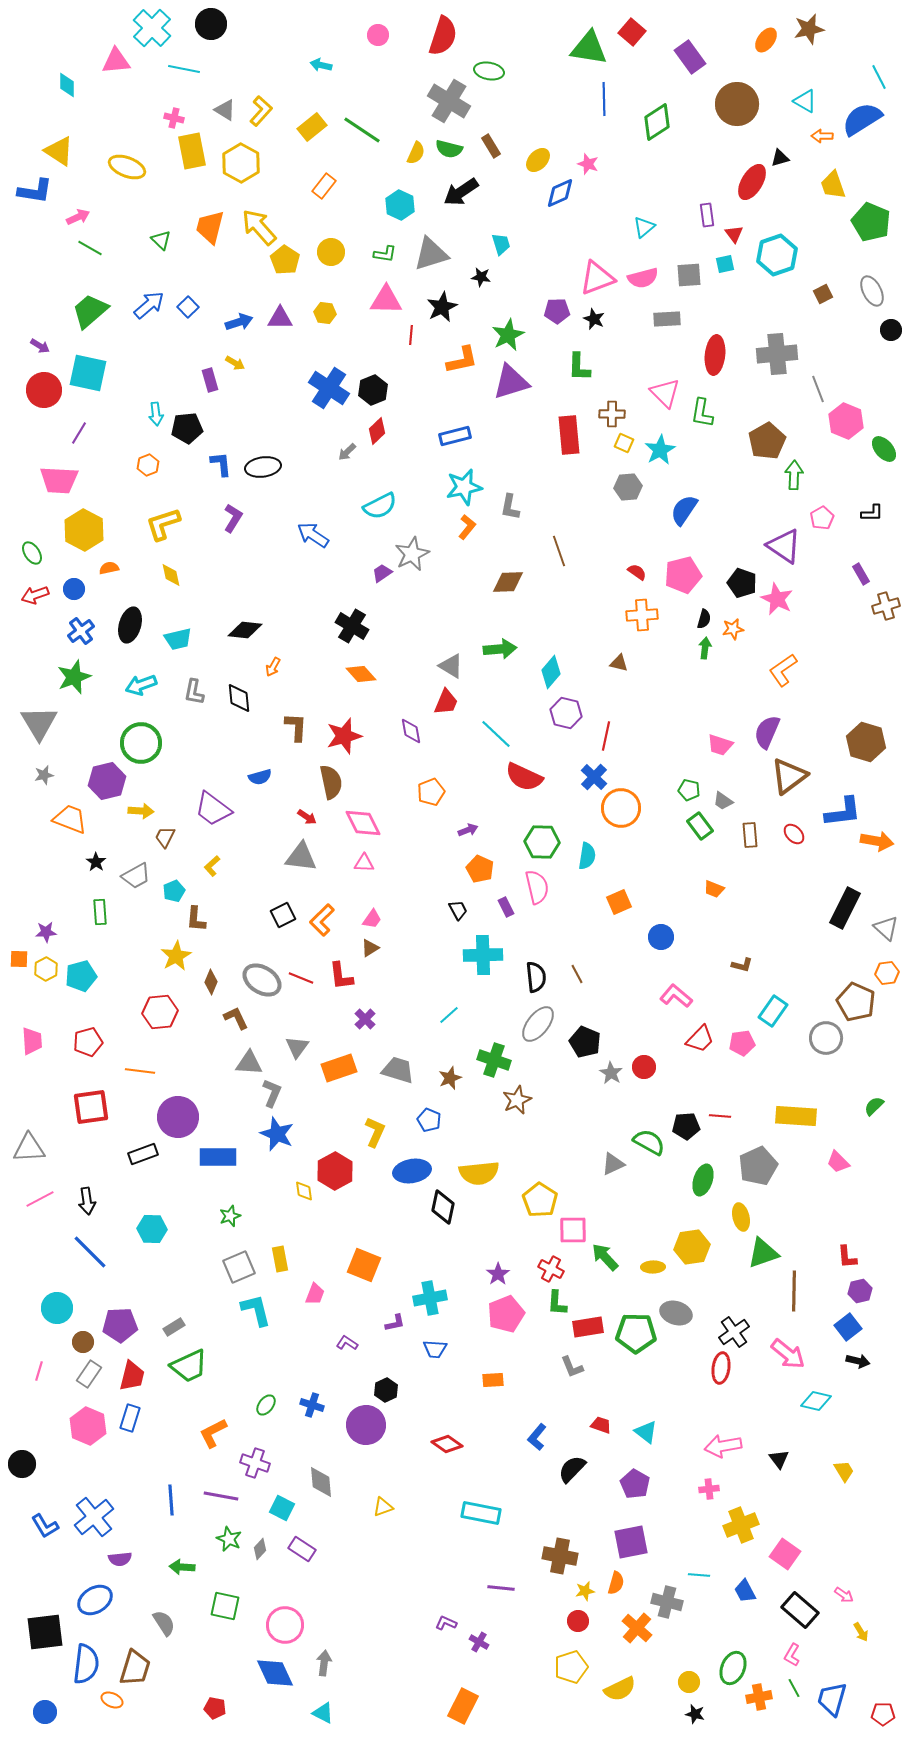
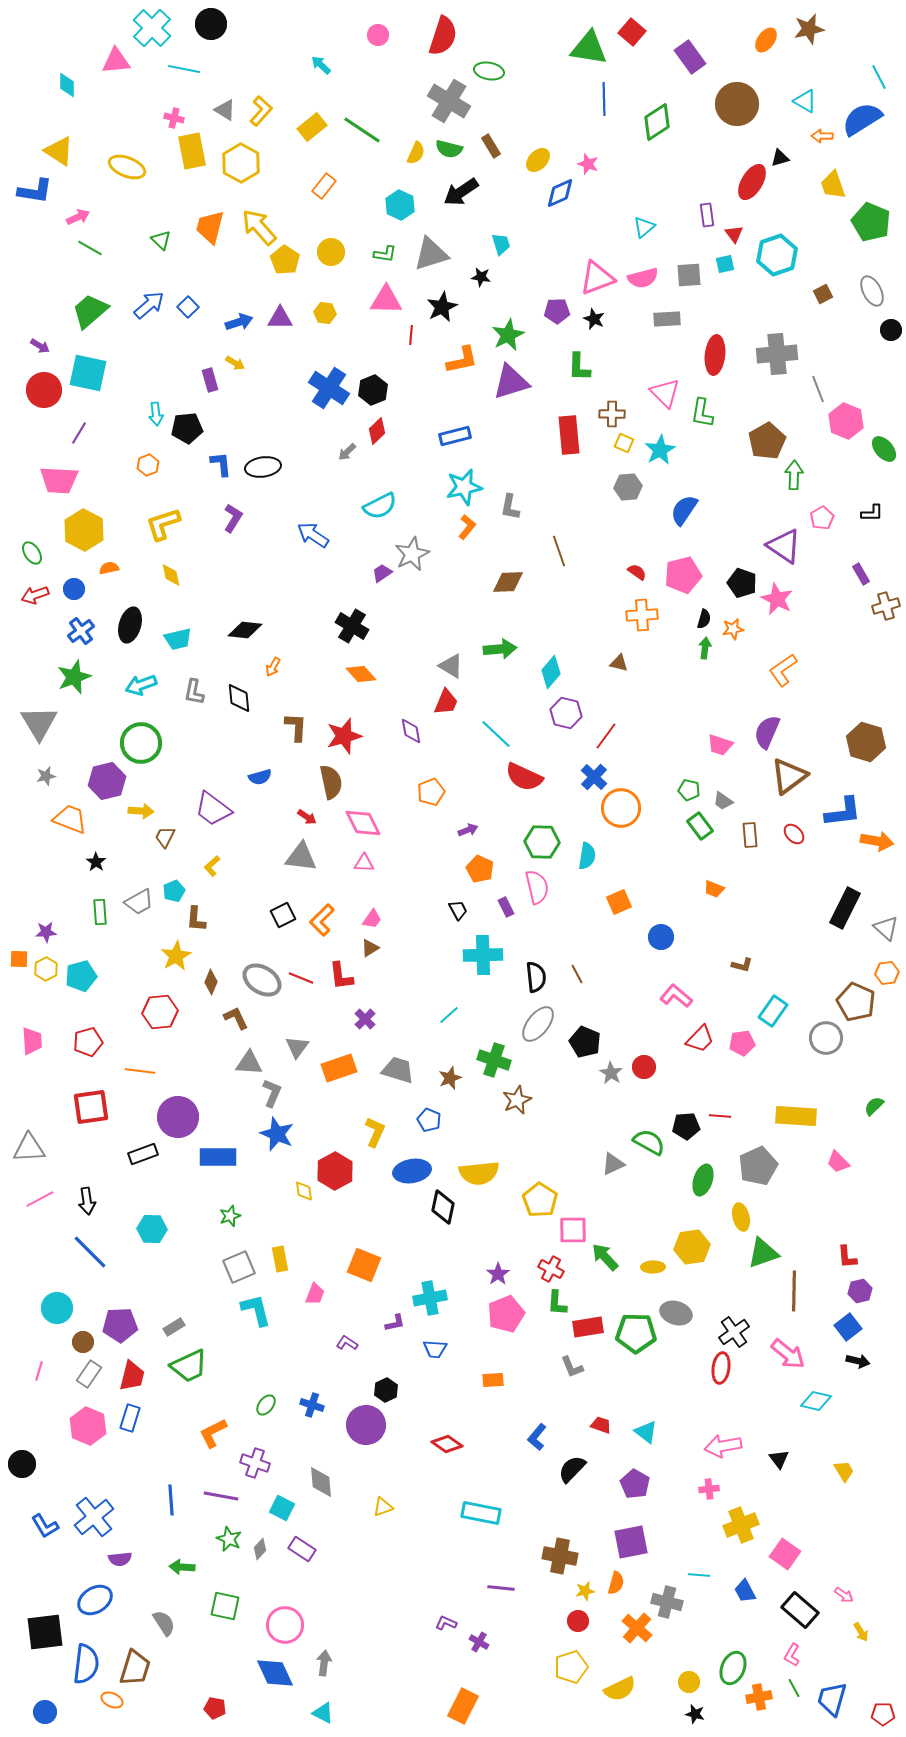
cyan arrow at (321, 65): rotated 30 degrees clockwise
red line at (606, 736): rotated 24 degrees clockwise
gray star at (44, 775): moved 2 px right, 1 px down
gray trapezoid at (136, 876): moved 3 px right, 26 px down
